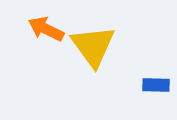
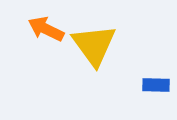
yellow triangle: moved 1 px right, 1 px up
